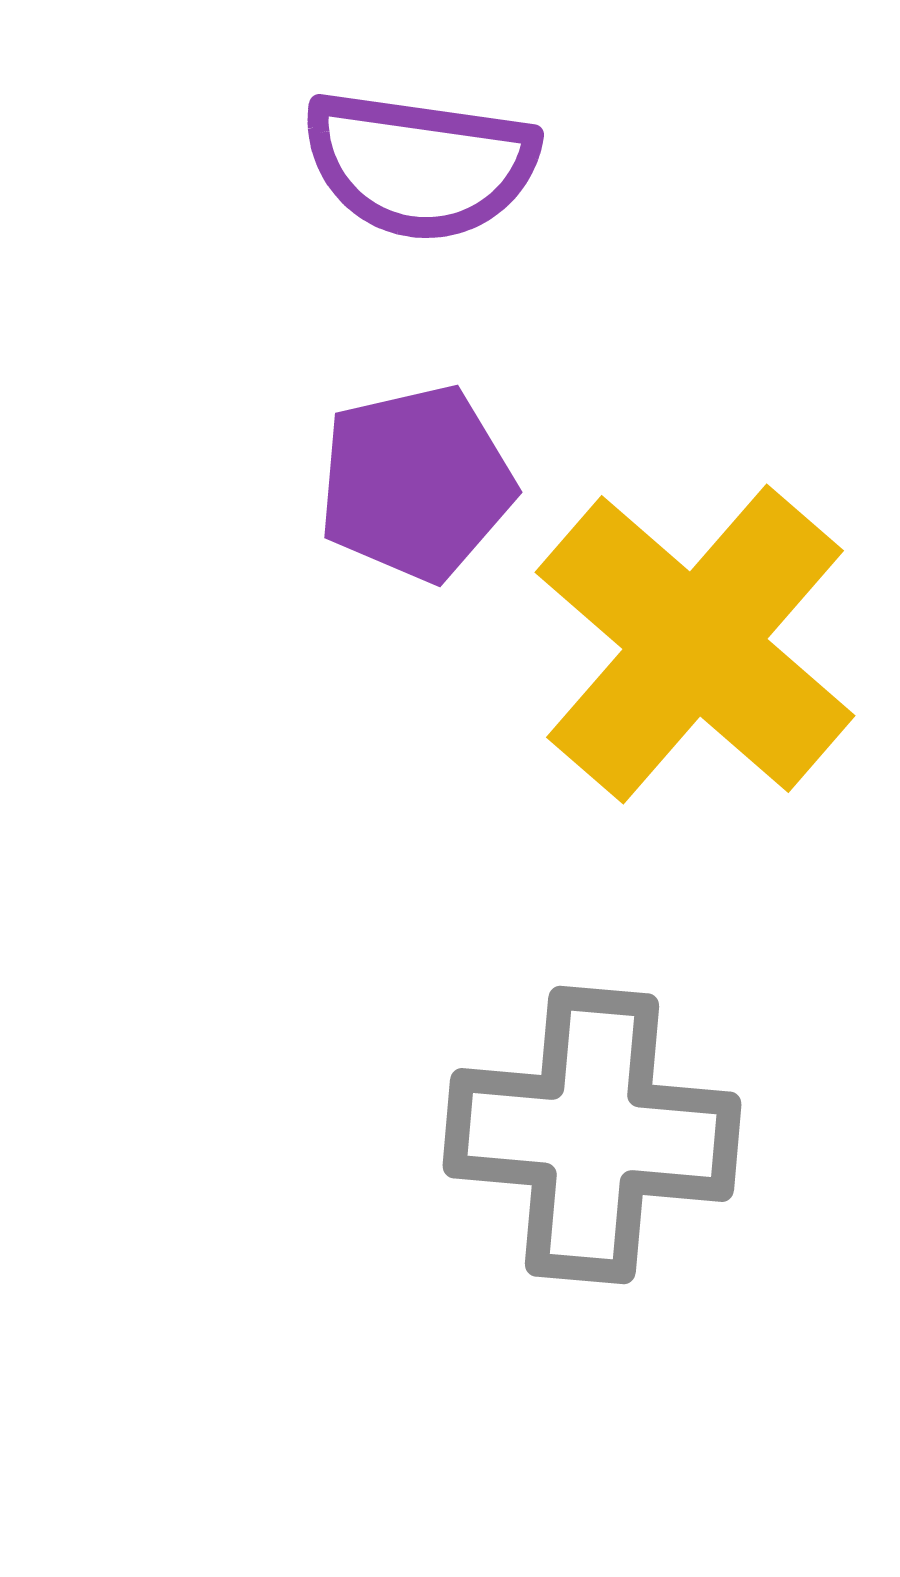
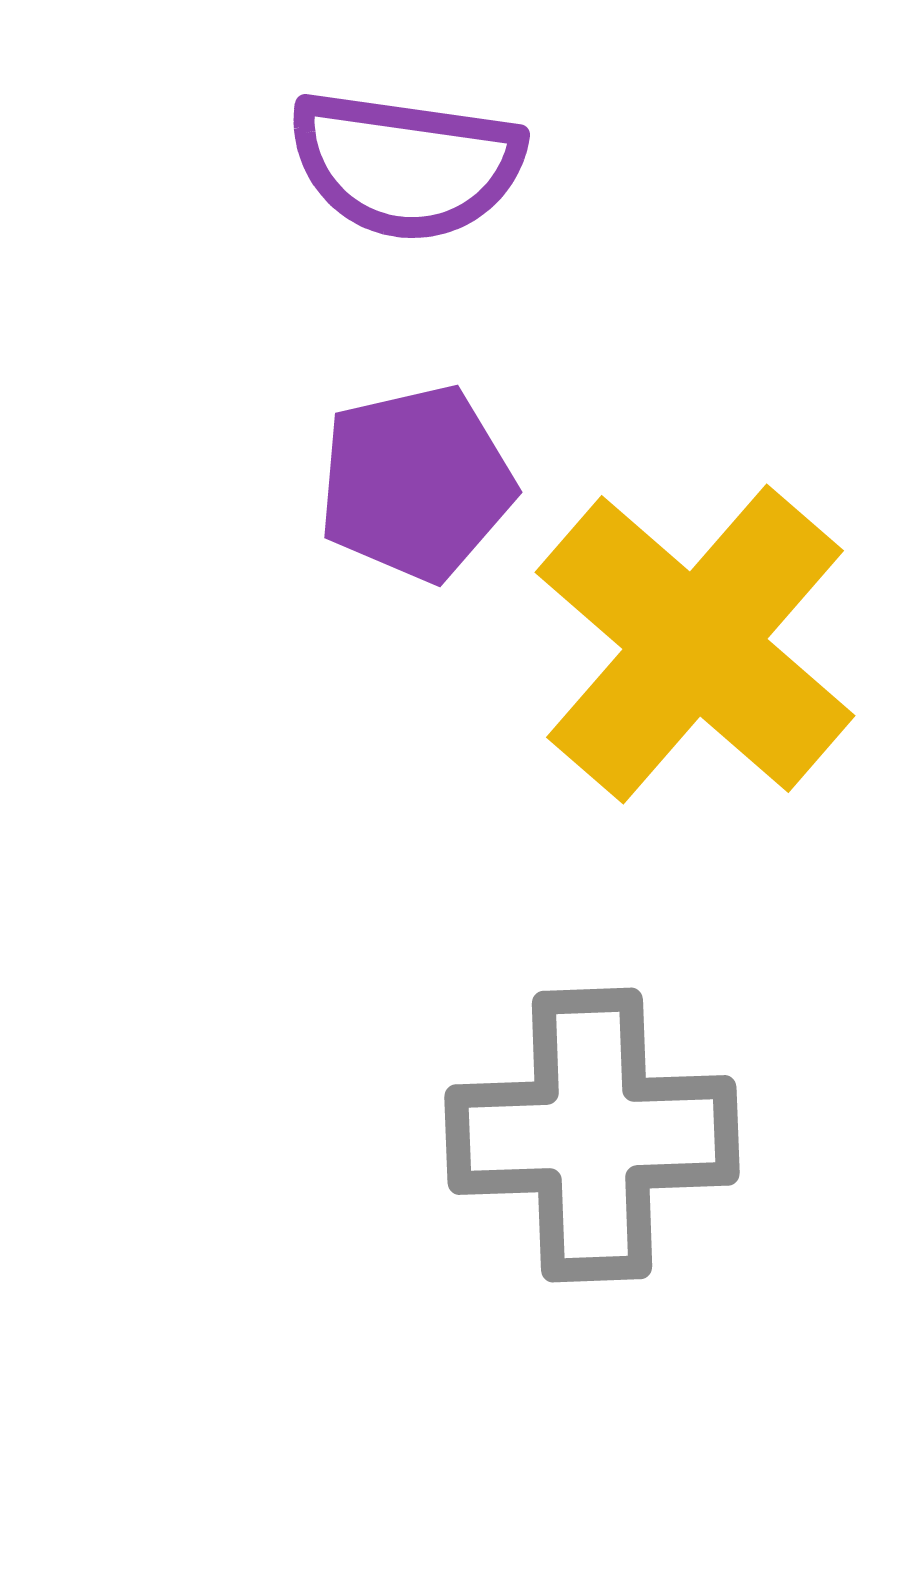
purple semicircle: moved 14 px left
gray cross: rotated 7 degrees counterclockwise
